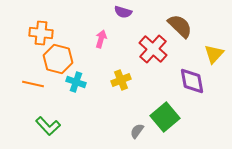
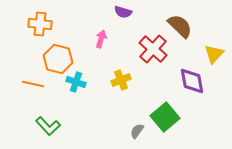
orange cross: moved 1 px left, 9 px up
